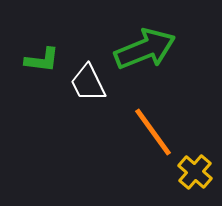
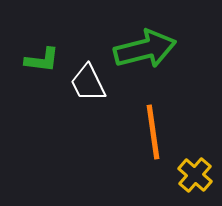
green arrow: rotated 8 degrees clockwise
orange line: rotated 28 degrees clockwise
yellow cross: moved 3 px down
